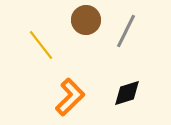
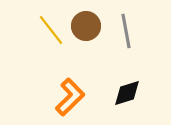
brown circle: moved 6 px down
gray line: rotated 36 degrees counterclockwise
yellow line: moved 10 px right, 15 px up
